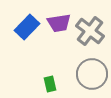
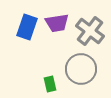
purple trapezoid: moved 2 px left
blue rectangle: rotated 25 degrees counterclockwise
gray circle: moved 11 px left, 5 px up
